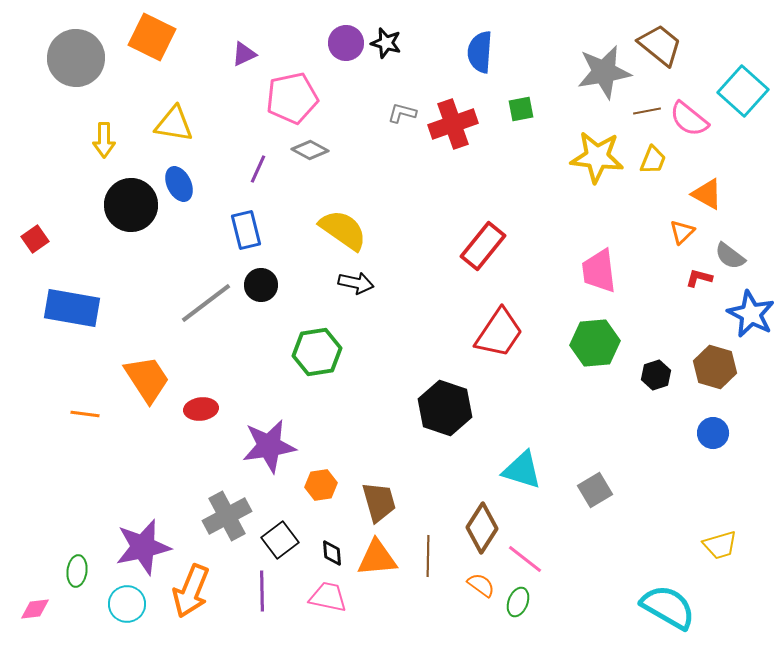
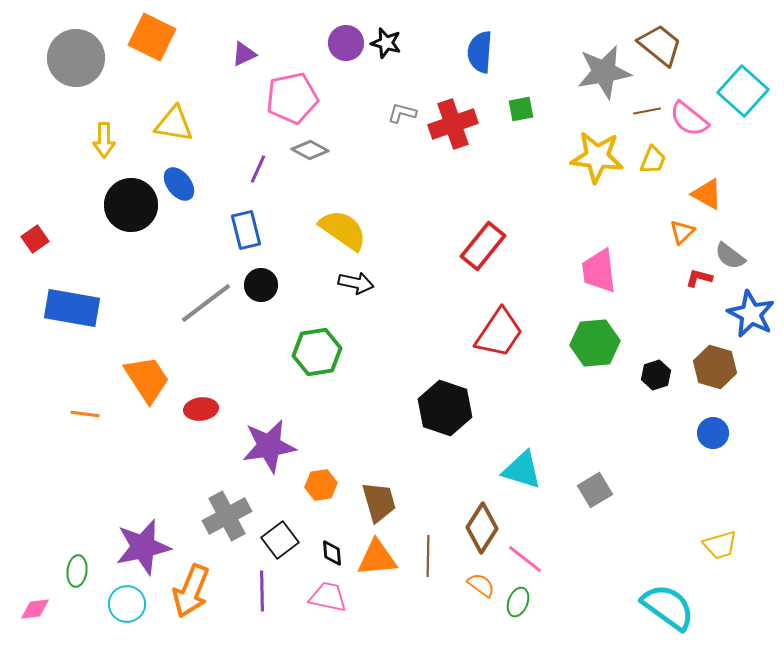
blue ellipse at (179, 184): rotated 12 degrees counterclockwise
cyan semicircle at (668, 607): rotated 6 degrees clockwise
